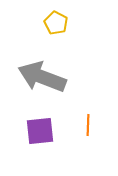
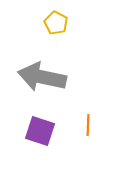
gray arrow: rotated 9 degrees counterclockwise
purple square: rotated 24 degrees clockwise
